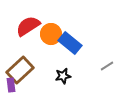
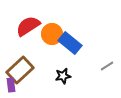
orange circle: moved 1 px right
